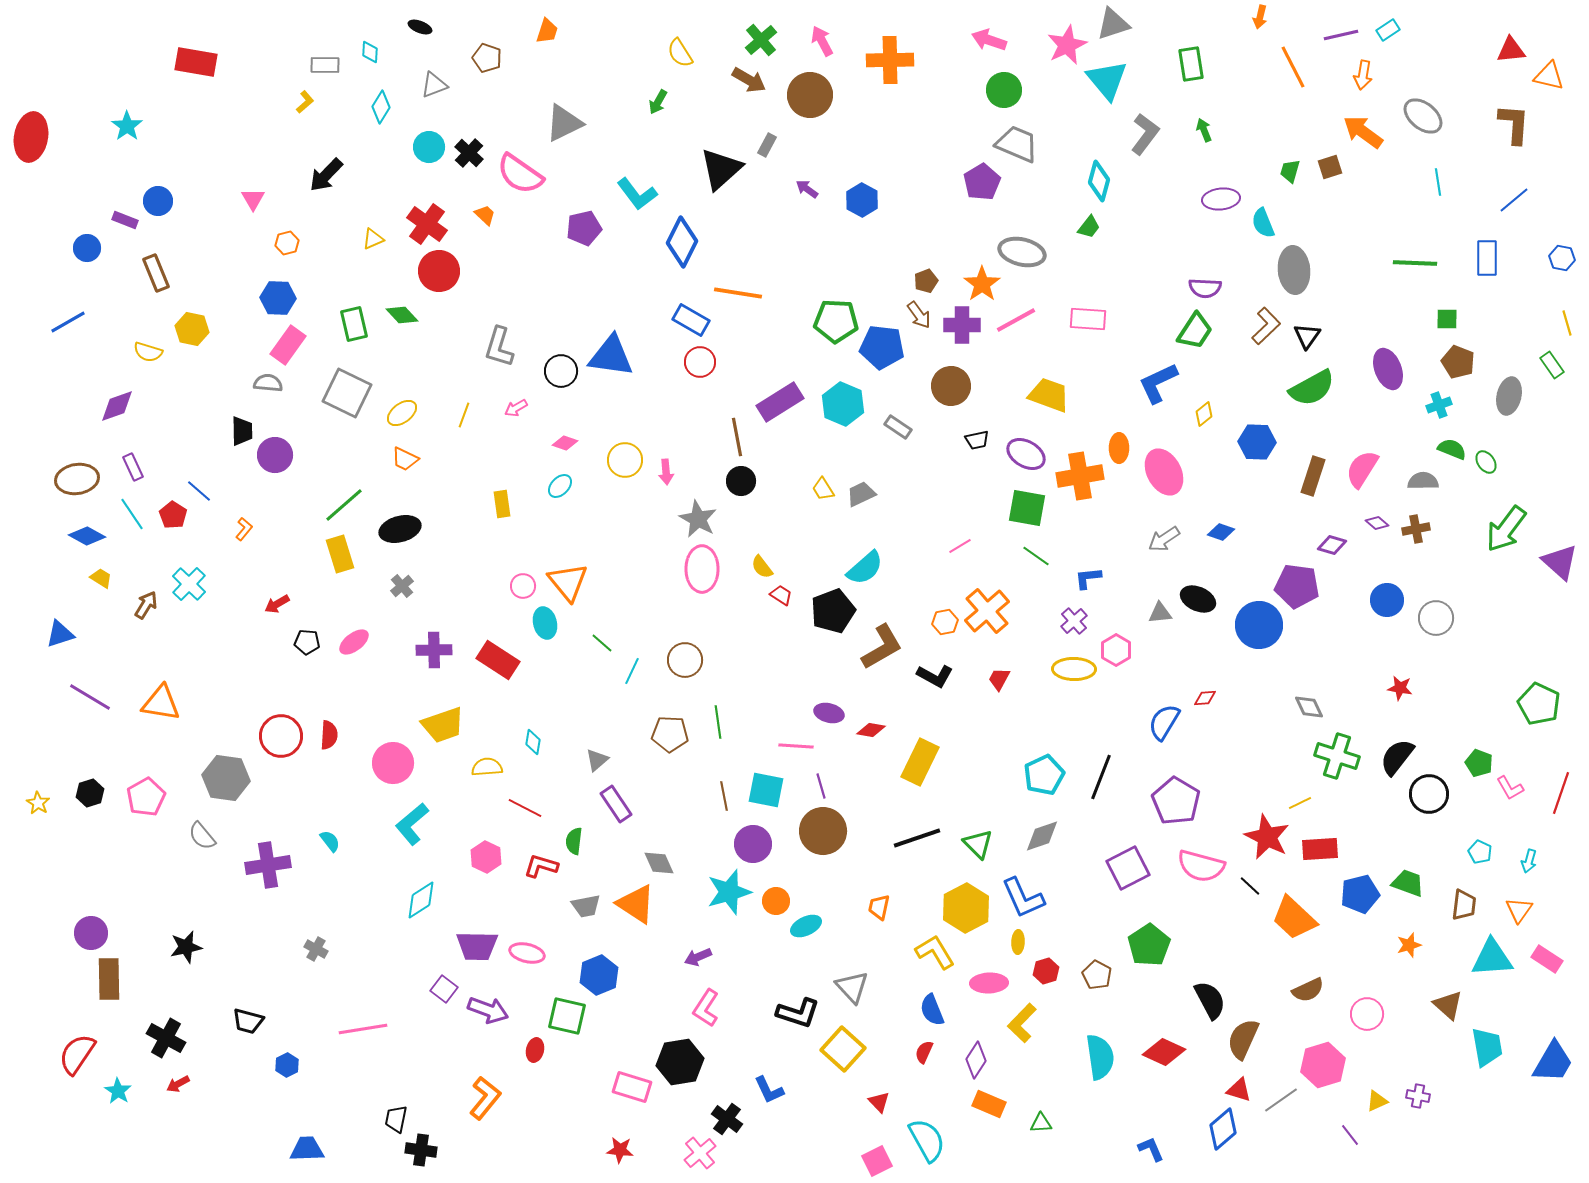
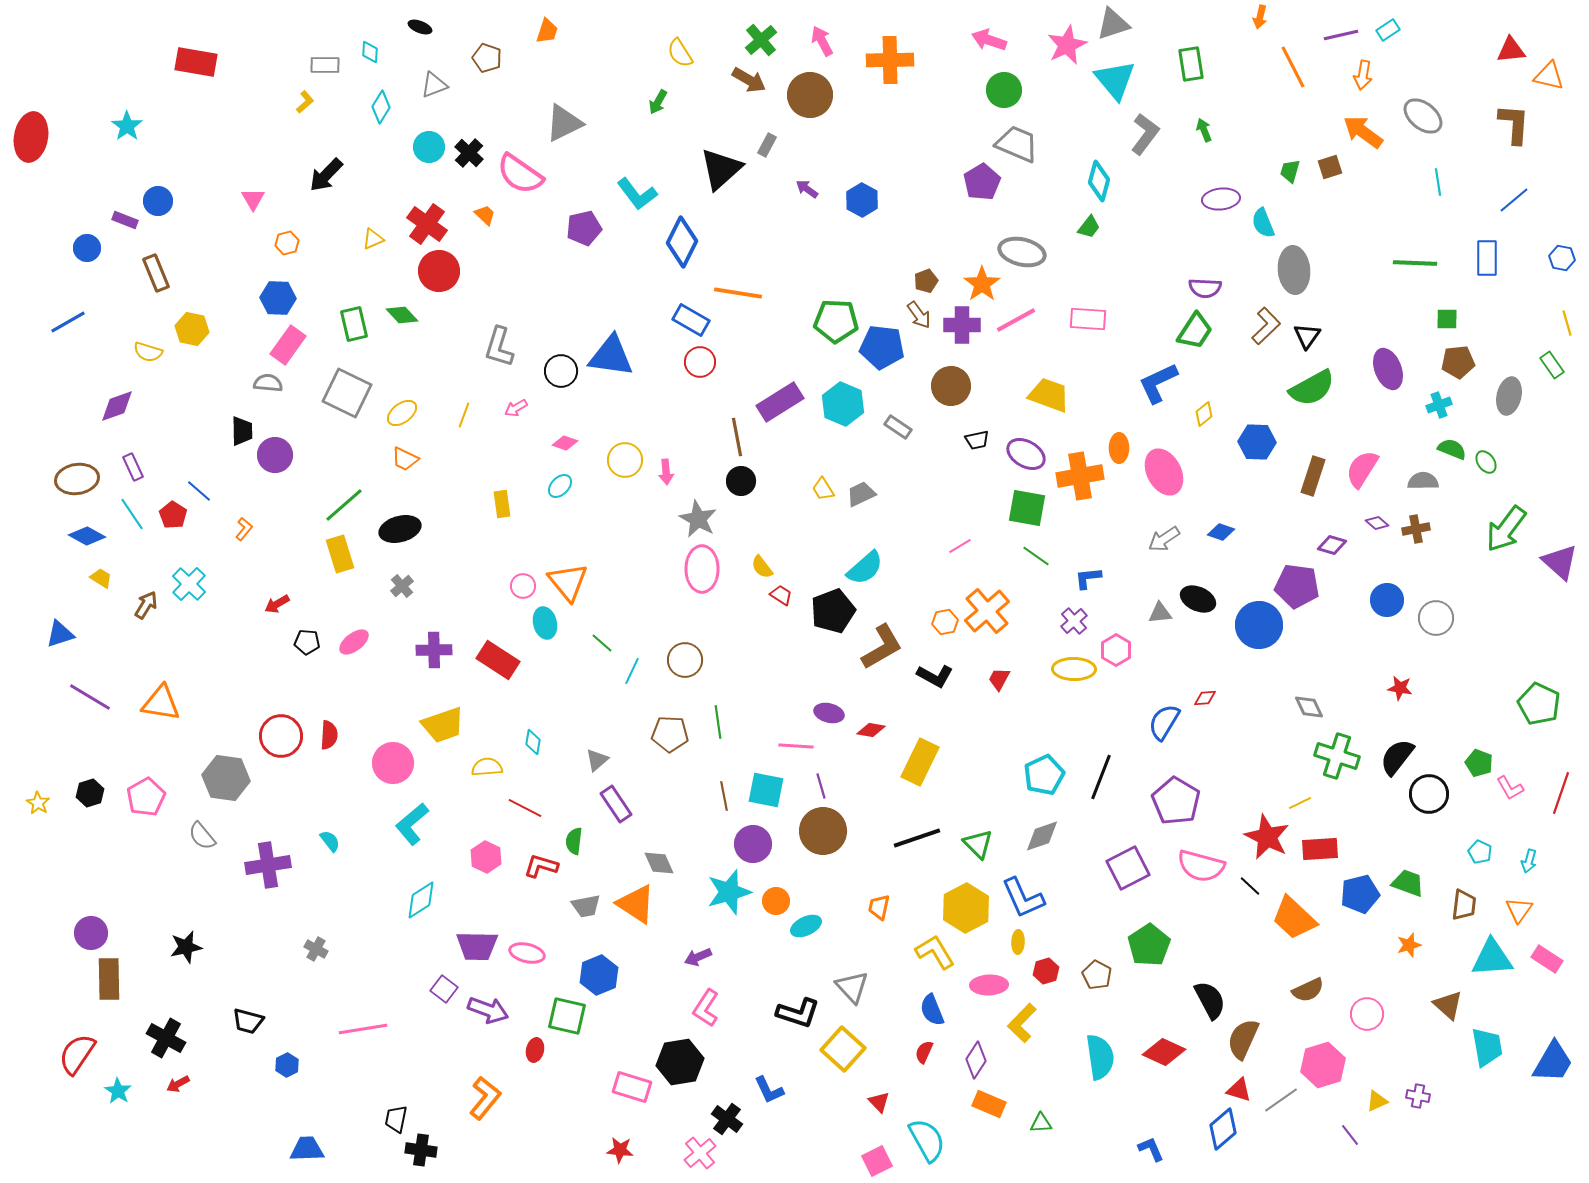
cyan triangle at (1107, 80): moved 8 px right
brown pentagon at (1458, 362): rotated 28 degrees counterclockwise
pink ellipse at (989, 983): moved 2 px down
